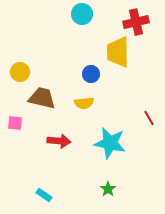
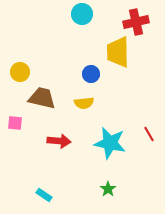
red line: moved 16 px down
